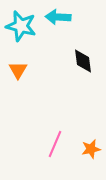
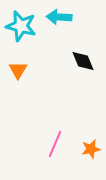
cyan arrow: moved 1 px right
black diamond: rotated 15 degrees counterclockwise
